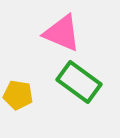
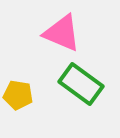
green rectangle: moved 2 px right, 2 px down
